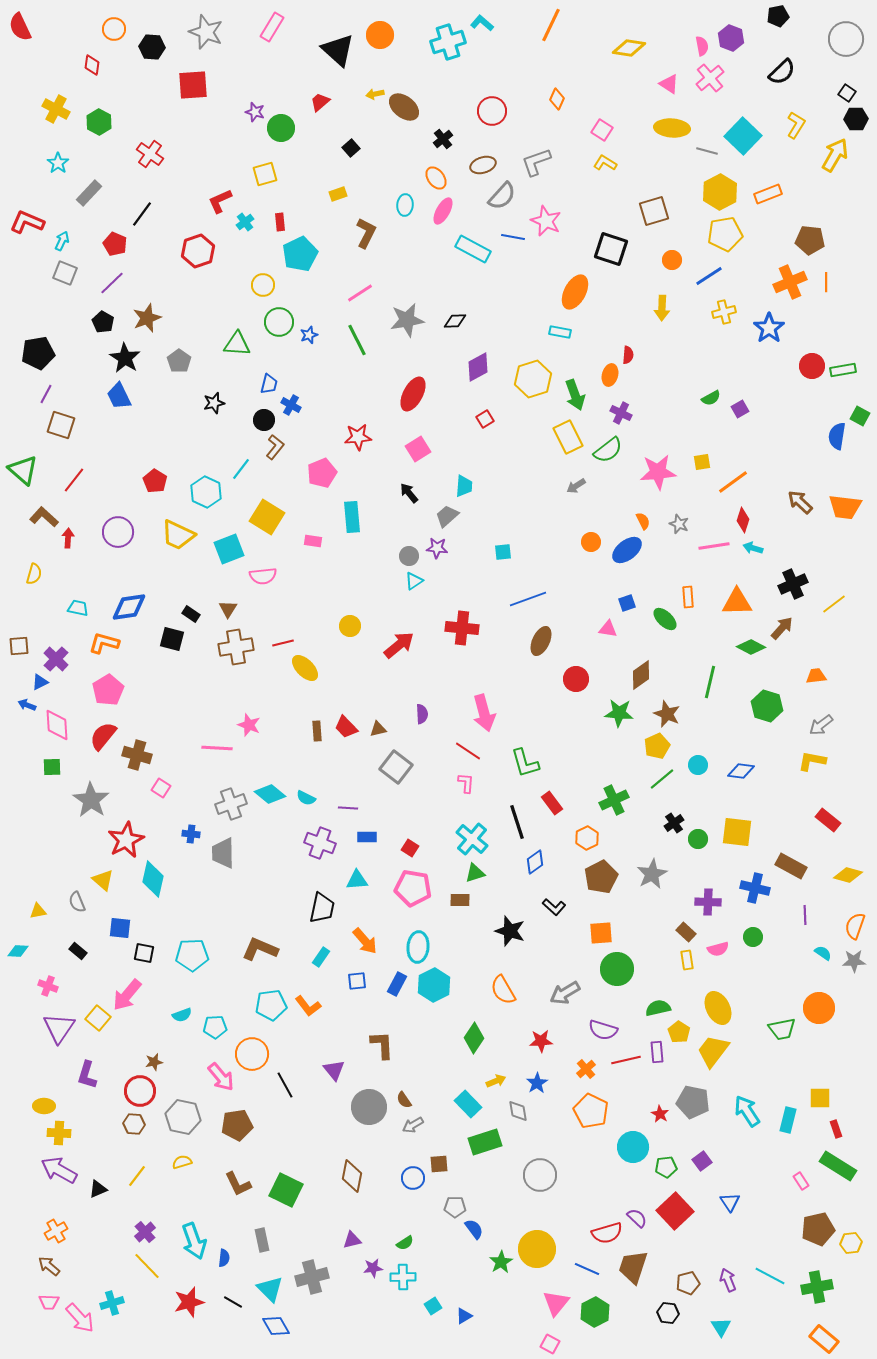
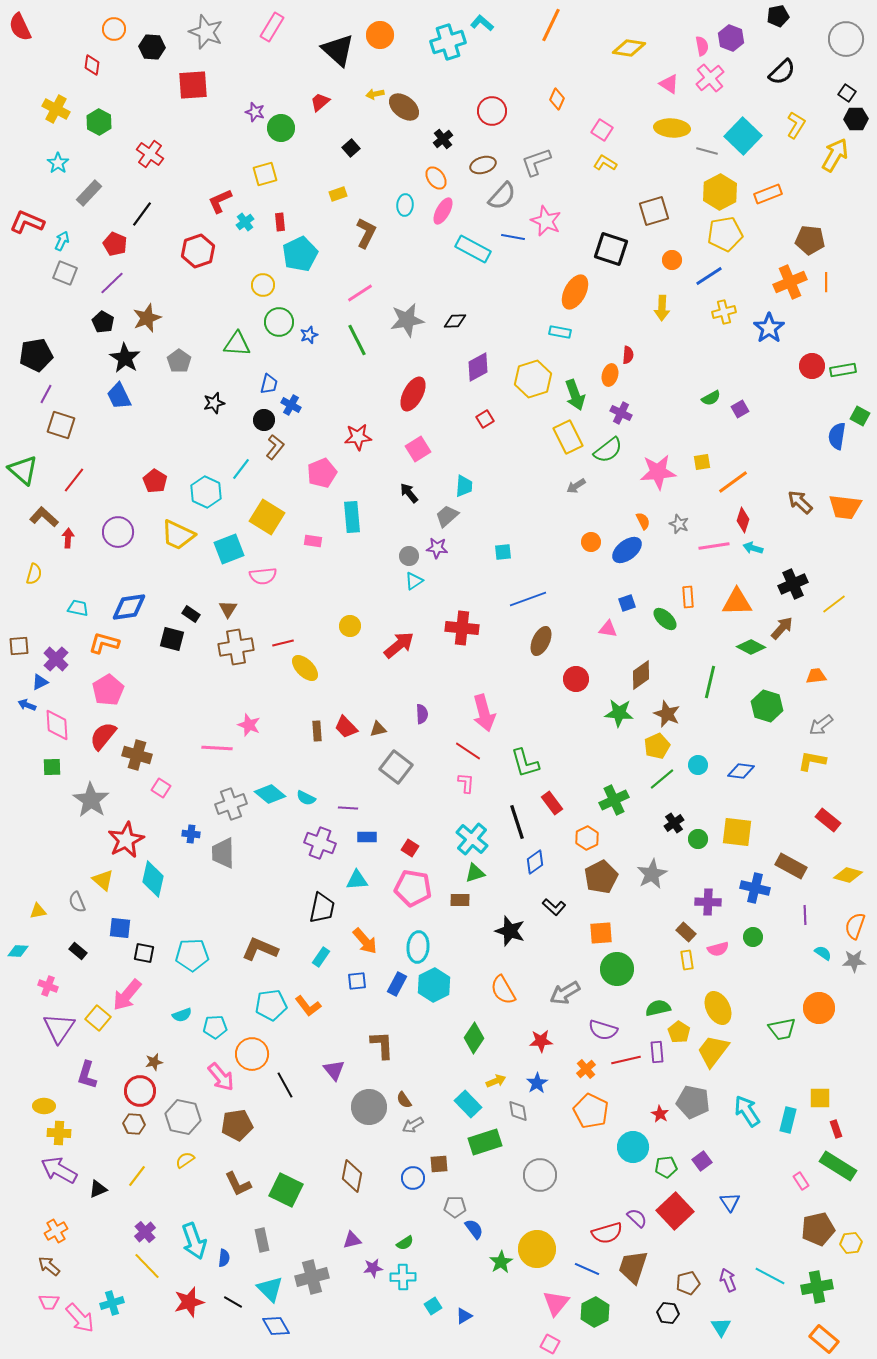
black pentagon at (38, 353): moved 2 px left, 2 px down
yellow semicircle at (182, 1162): moved 3 px right, 2 px up; rotated 18 degrees counterclockwise
